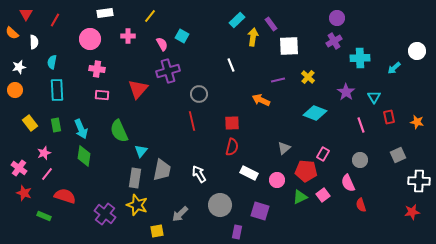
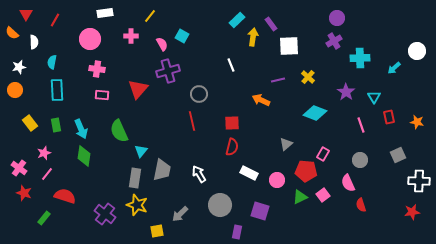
pink cross at (128, 36): moved 3 px right
gray triangle at (284, 148): moved 2 px right, 4 px up
green rectangle at (44, 216): moved 2 px down; rotated 72 degrees counterclockwise
